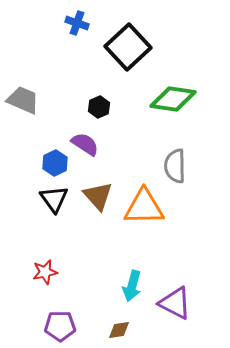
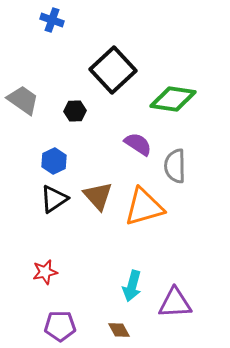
blue cross: moved 25 px left, 3 px up
black square: moved 15 px left, 23 px down
gray trapezoid: rotated 12 degrees clockwise
black hexagon: moved 24 px left, 4 px down; rotated 20 degrees clockwise
purple semicircle: moved 53 px right
blue hexagon: moved 1 px left, 2 px up
black triangle: rotated 32 degrees clockwise
orange triangle: rotated 15 degrees counterclockwise
purple triangle: rotated 30 degrees counterclockwise
brown diamond: rotated 70 degrees clockwise
